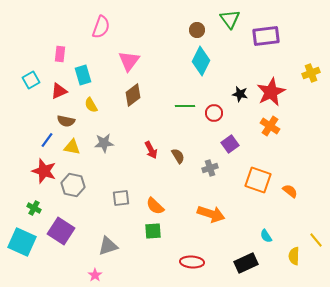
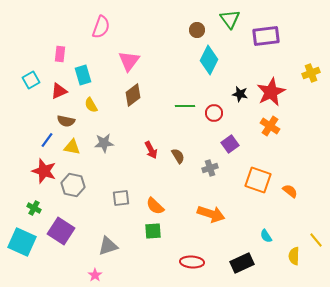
cyan diamond at (201, 61): moved 8 px right, 1 px up
black rectangle at (246, 263): moved 4 px left
